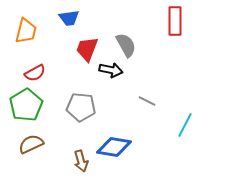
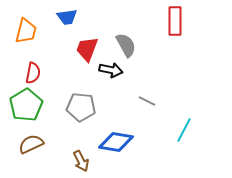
blue trapezoid: moved 2 px left, 1 px up
red semicircle: moved 2 px left; rotated 50 degrees counterclockwise
cyan line: moved 1 px left, 5 px down
blue diamond: moved 2 px right, 5 px up
brown arrow: rotated 10 degrees counterclockwise
